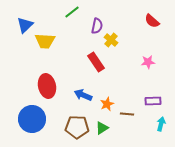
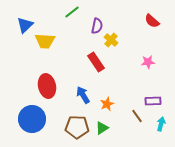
blue arrow: rotated 36 degrees clockwise
brown line: moved 10 px right, 2 px down; rotated 48 degrees clockwise
